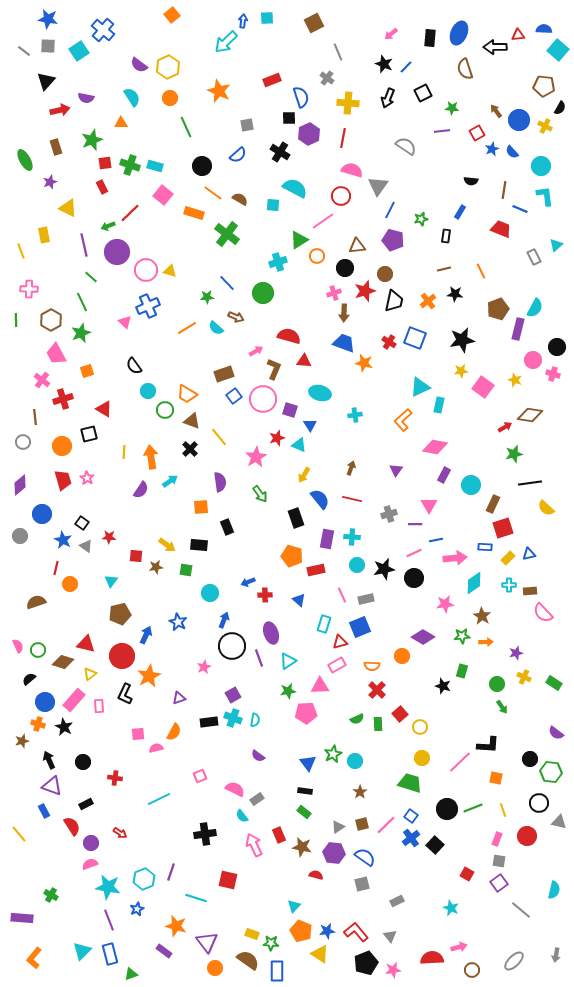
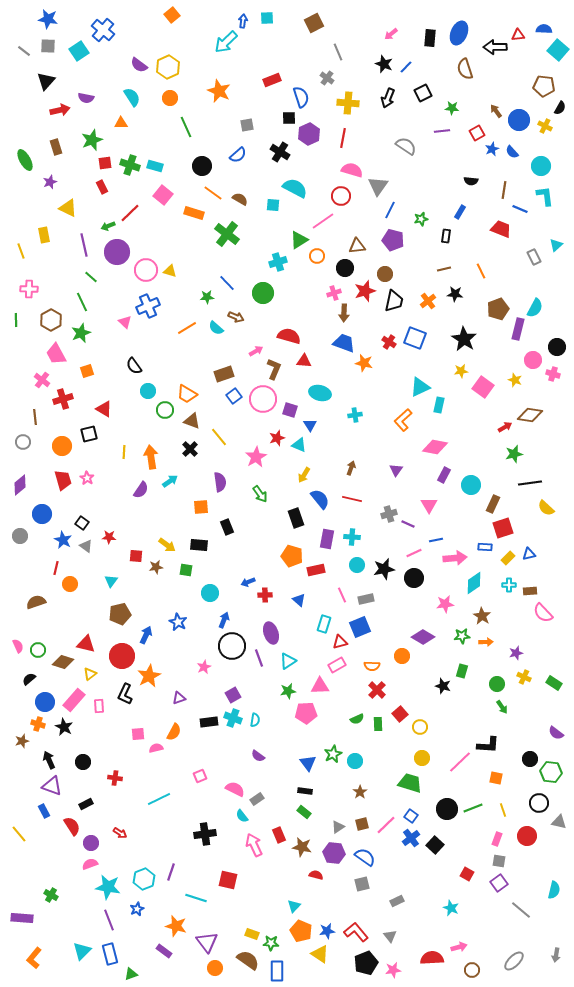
black star at (462, 340): moved 2 px right, 1 px up; rotated 30 degrees counterclockwise
purple line at (415, 524): moved 7 px left; rotated 24 degrees clockwise
